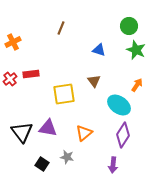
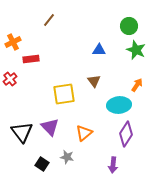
brown line: moved 12 px left, 8 px up; rotated 16 degrees clockwise
blue triangle: rotated 16 degrees counterclockwise
red rectangle: moved 15 px up
cyan ellipse: rotated 40 degrees counterclockwise
purple triangle: moved 2 px right, 1 px up; rotated 36 degrees clockwise
purple diamond: moved 3 px right, 1 px up
